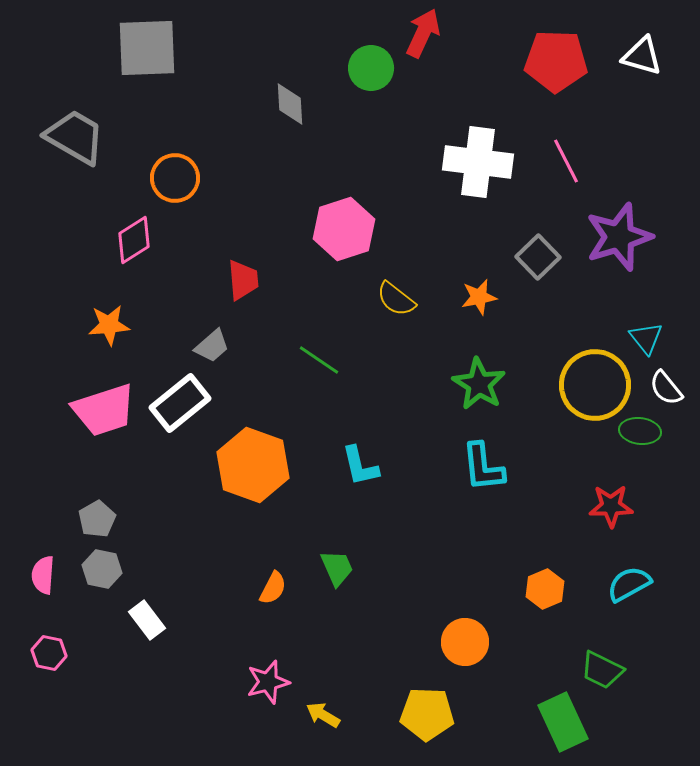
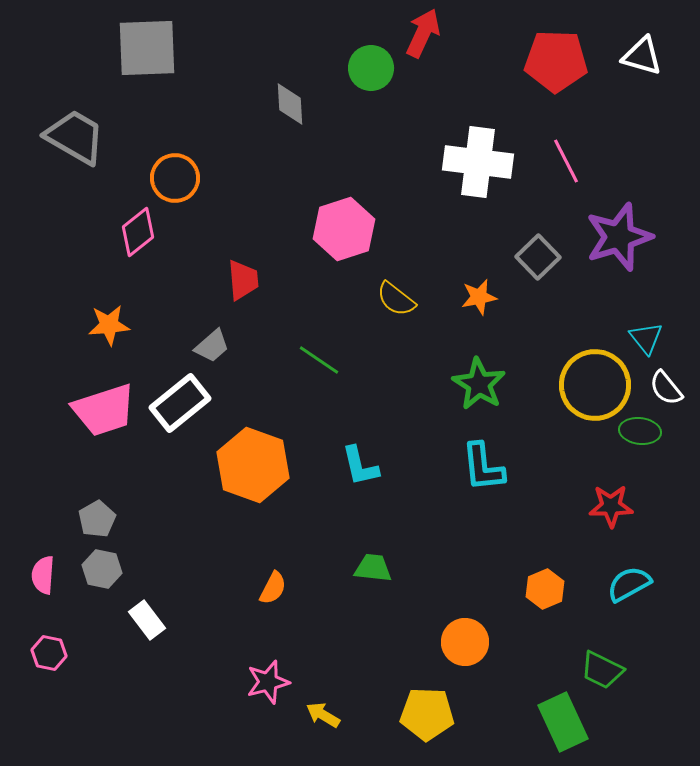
pink diamond at (134, 240): moved 4 px right, 8 px up; rotated 6 degrees counterclockwise
green trapezoid at (337, 568): moved 36 px right; rotated 60 degrees counterclockwise
